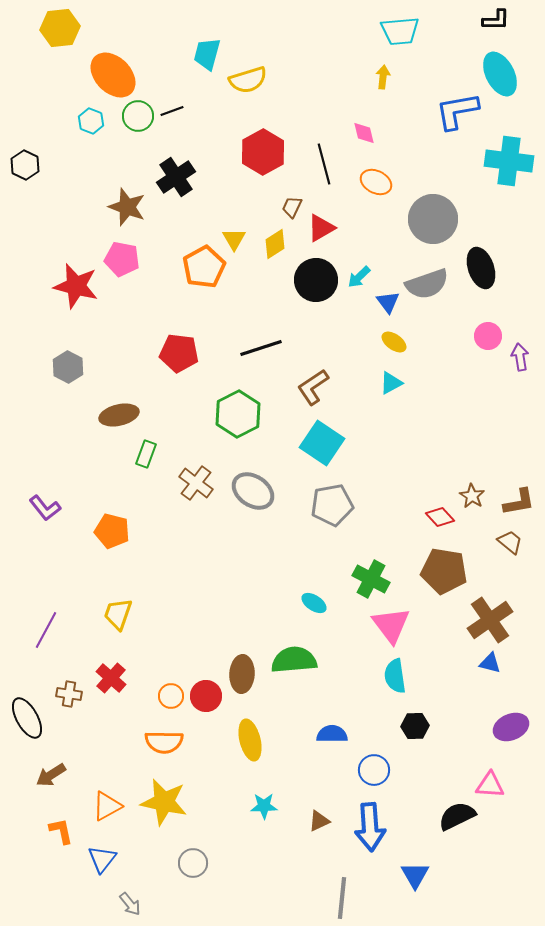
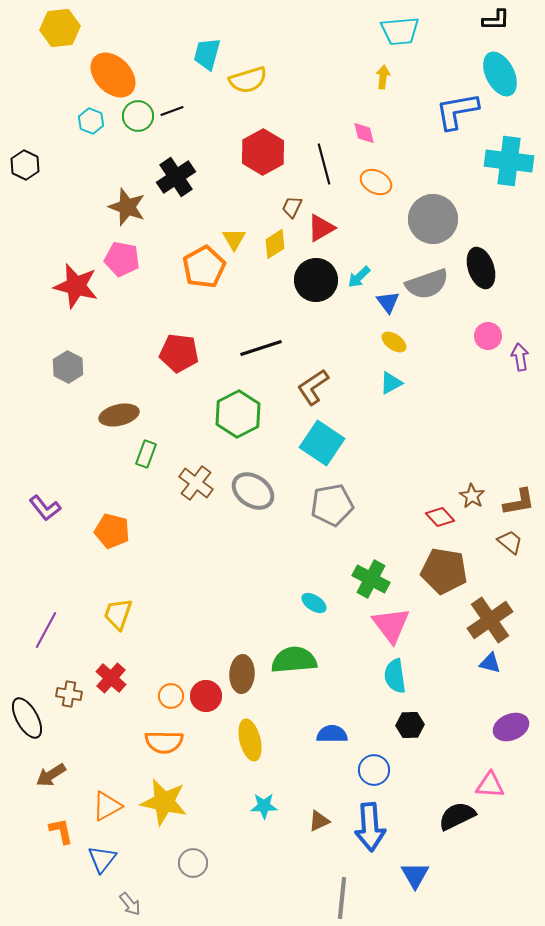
black hexagon at (415, 726): moved 5 px left, 1 px up
